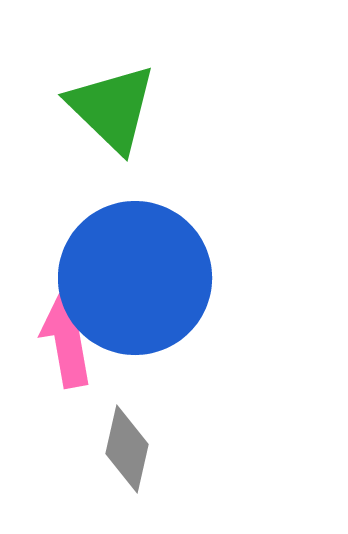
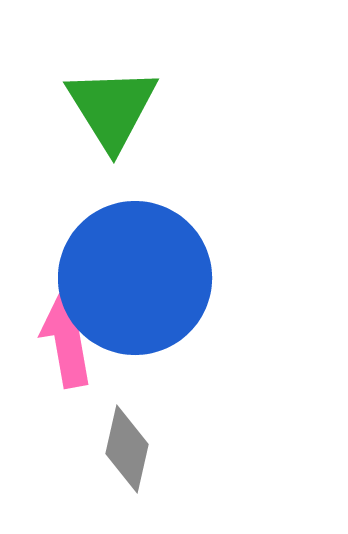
green triangle: rotated 14 degrees clockwise
